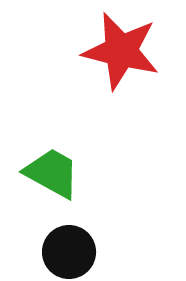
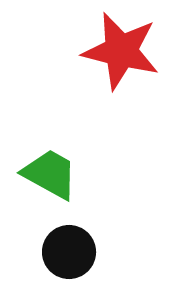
green trapezoid: moved 2 px left, 1 px down
